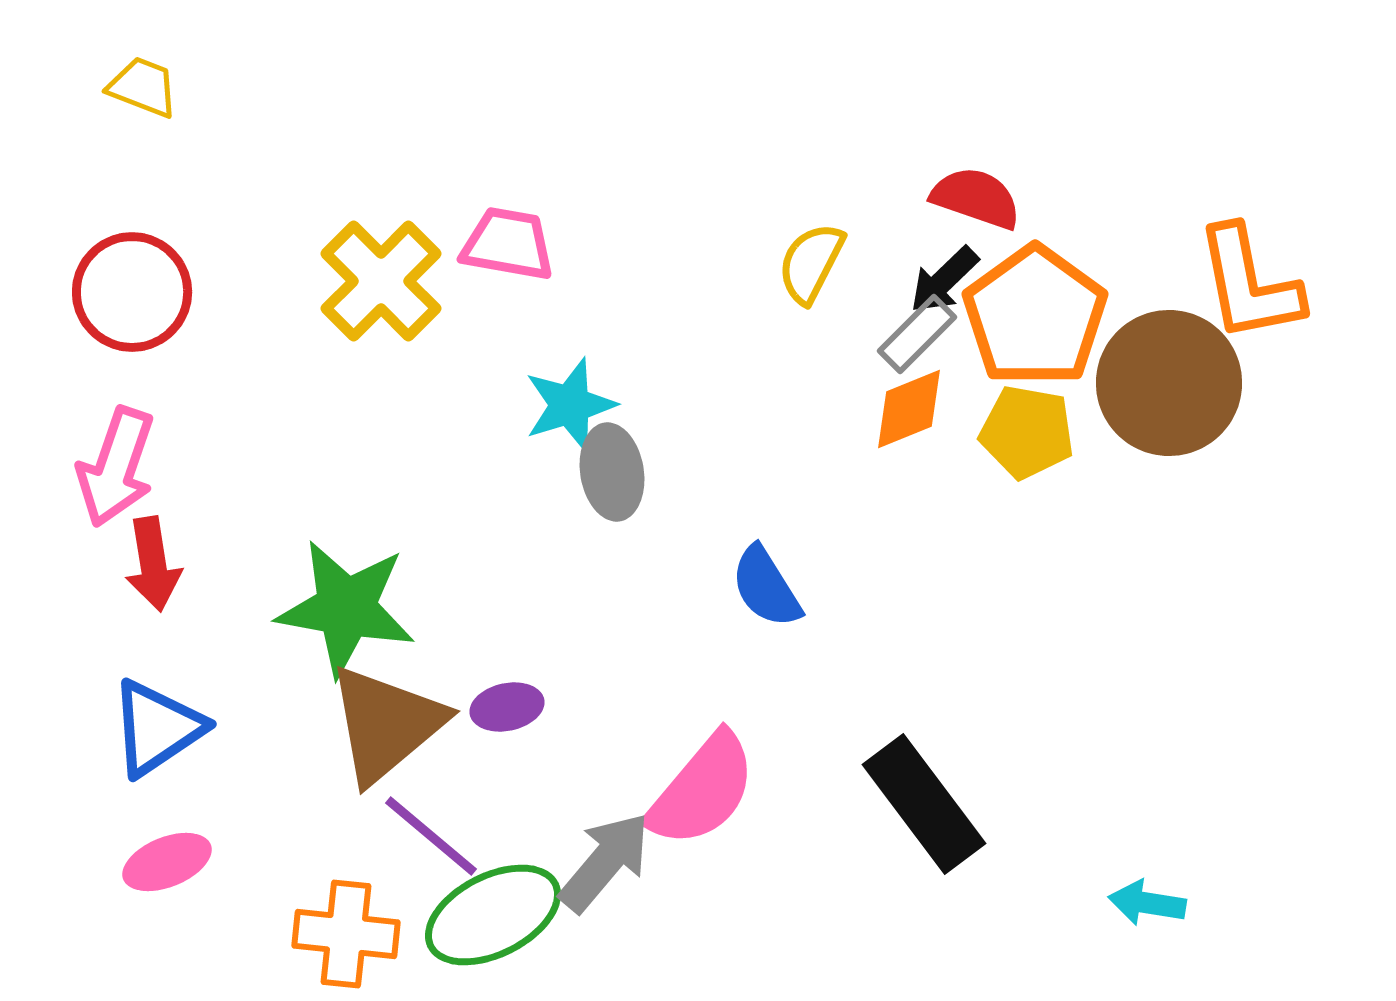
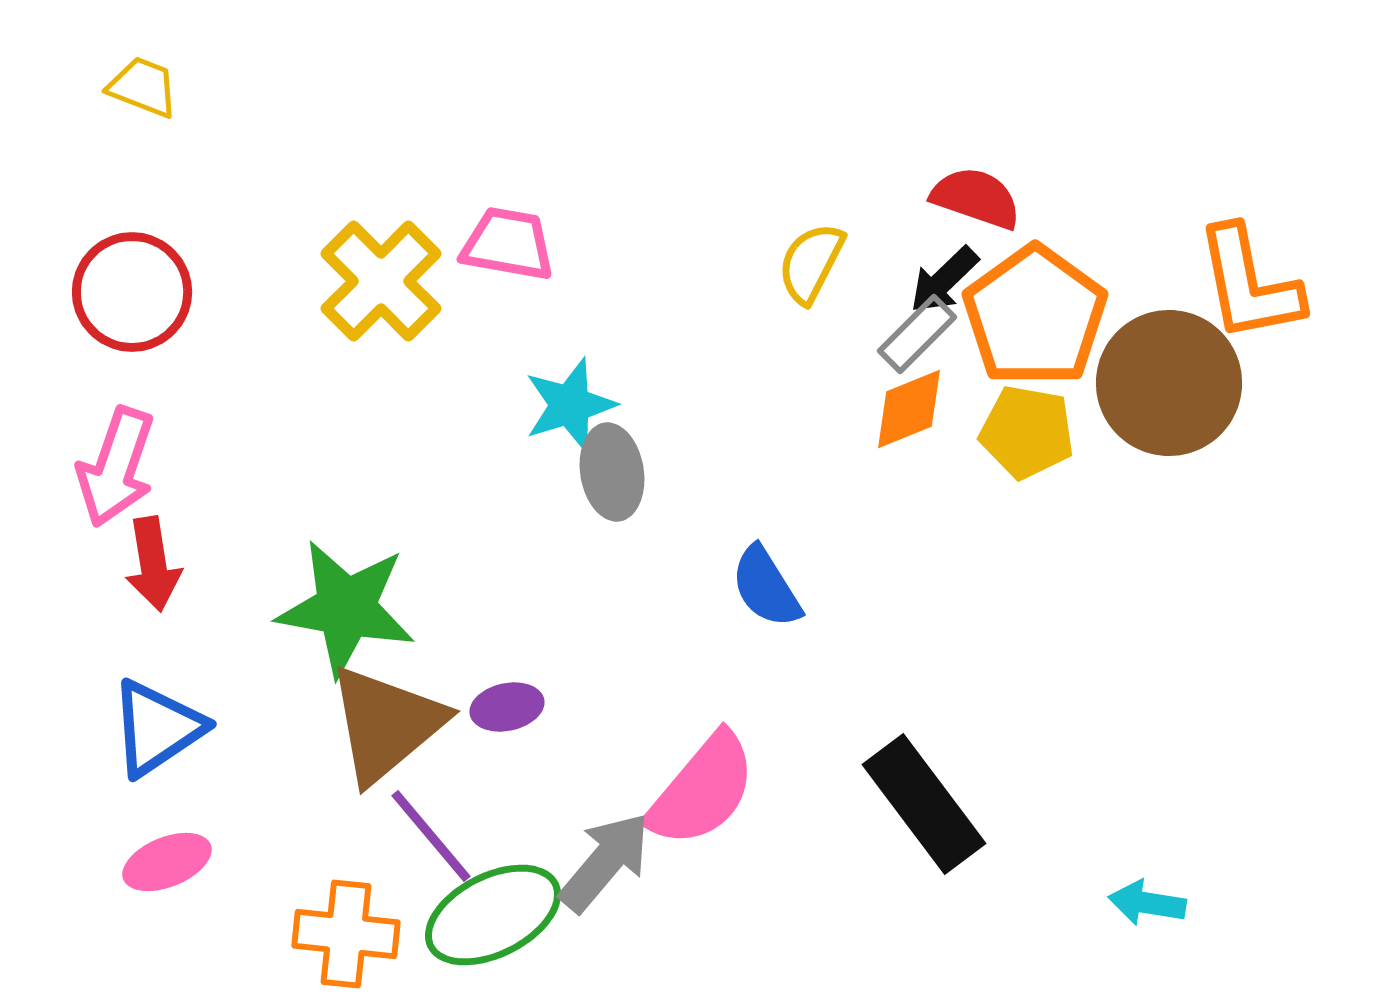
purple line: rotated 10 degrees clockwise
